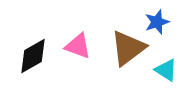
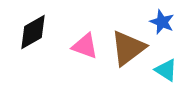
blue star: moved 5 px right; rotated 30 degrees counterclockwise
pink triangle: moved 7 px right
black diamond: moved 24 px up
